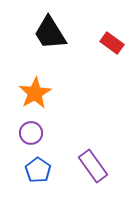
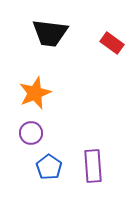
black trapezoid: rotated 51 degrees counterclockwise
orange star: rotated 8 degrees clockwise
purple rectangle: rotated 32 degrees clockwise
blue pentagon: moved 11 px right, 3 px up
